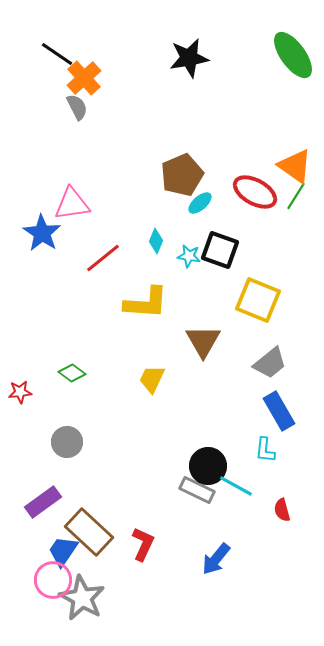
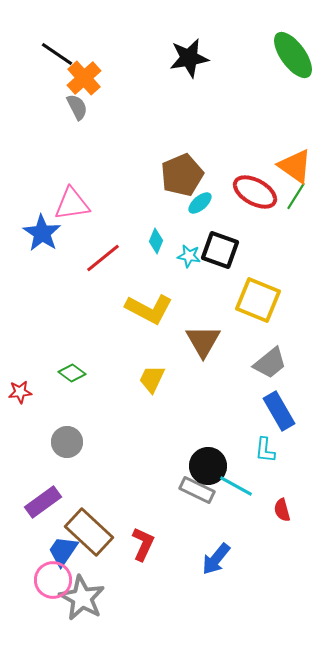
yellow L-shape: moved 3 px right, 6 px down; rotated 24 degrees clockwise
